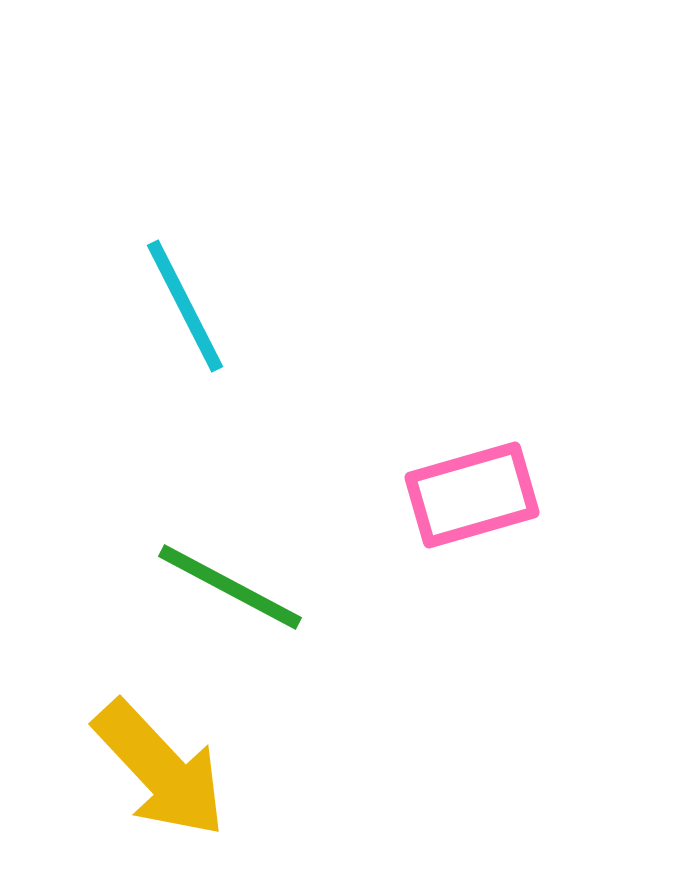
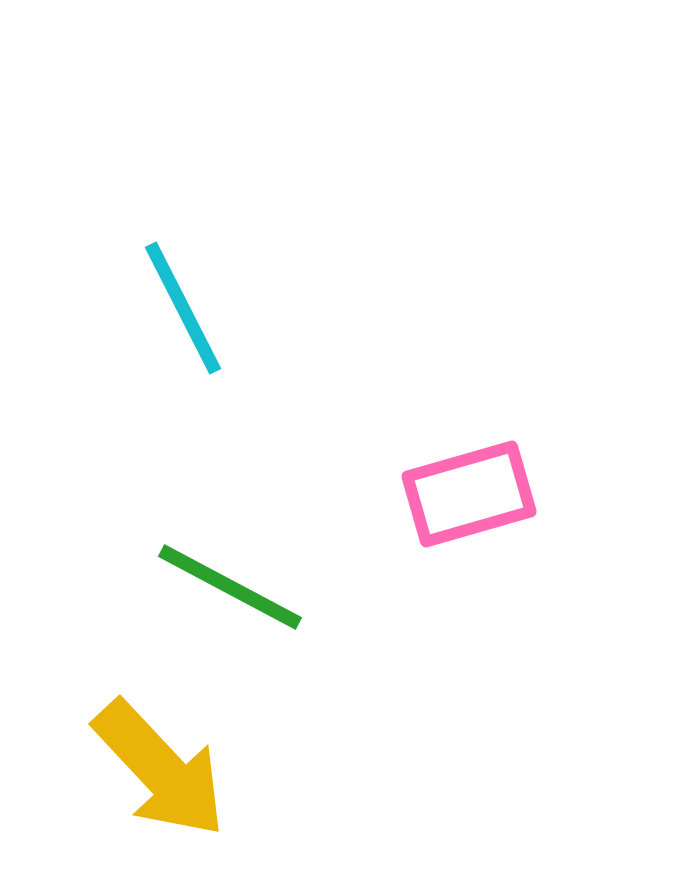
cyan line: moved 2 px left, 2 px down
pink rectangle: moved 3 px left, 1 px up
